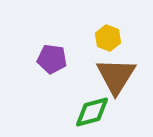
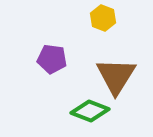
yellow hexagon: moved 5 px left, 20 px up
green diamond: moved 2 px left, 1 px up; rotated 36 degrees clockwise
